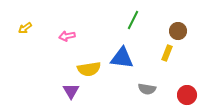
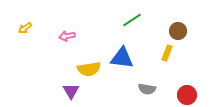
green line: moved 1 px left; rotated 30 degrees clockwise
